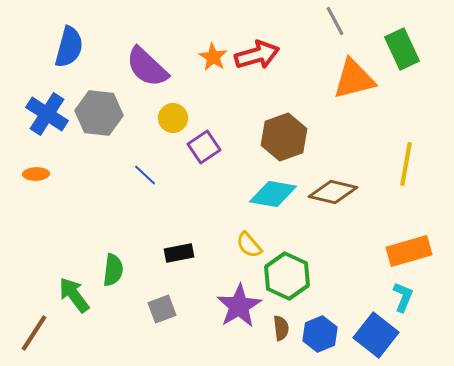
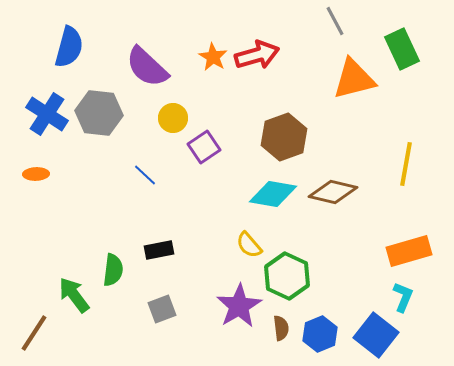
black rectangle: moved 20 px left, 3 px up
